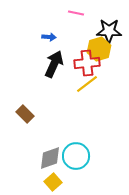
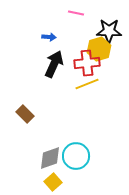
yellow line: rotated 15 degrees clockwise
